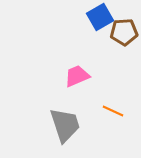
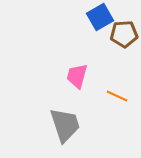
brown pentagon: moved 2 px down
pink trapezoid: rotated 52 degrees counterclockwise
orange line: moved 4 px right, 15 px up
